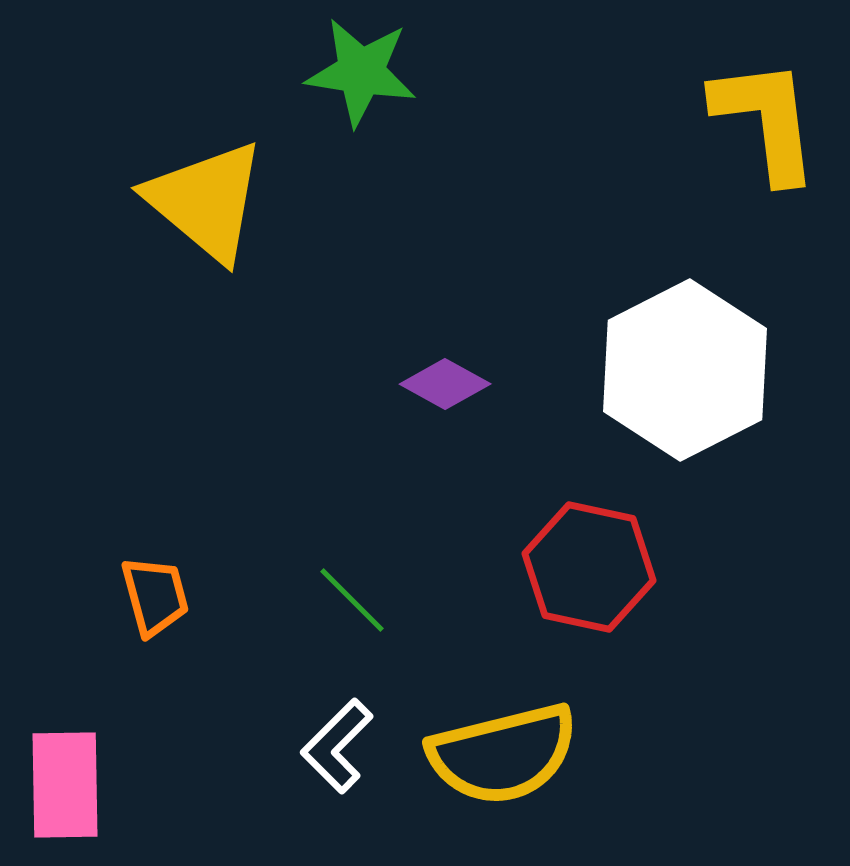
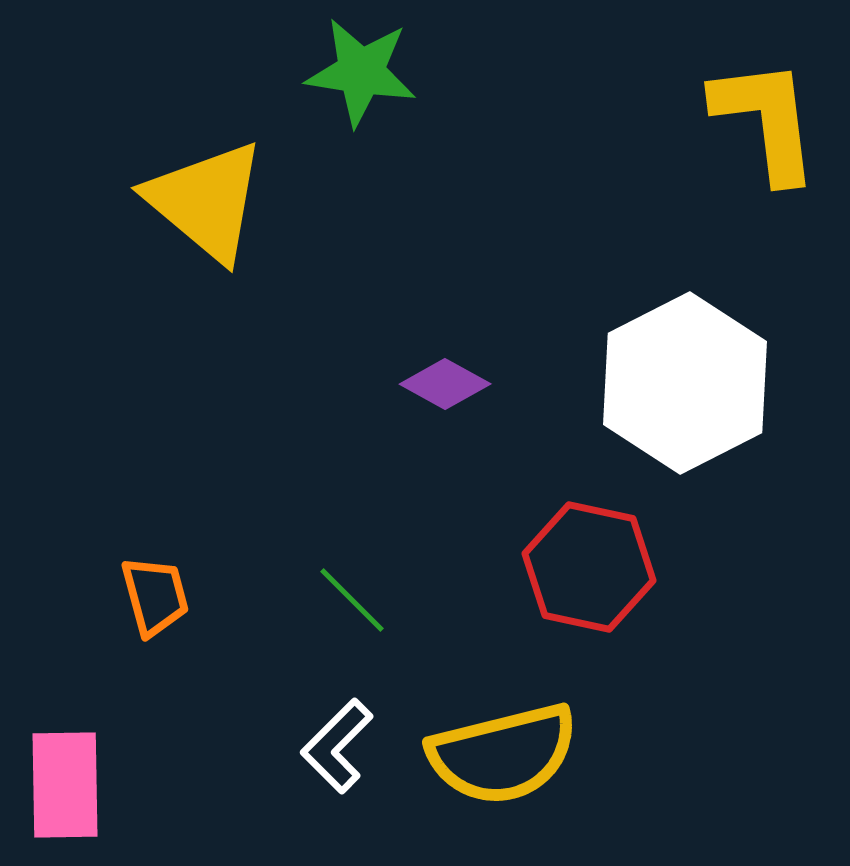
white hexagon: moved 13 px down
